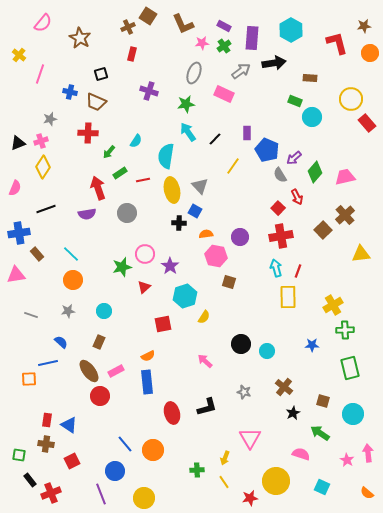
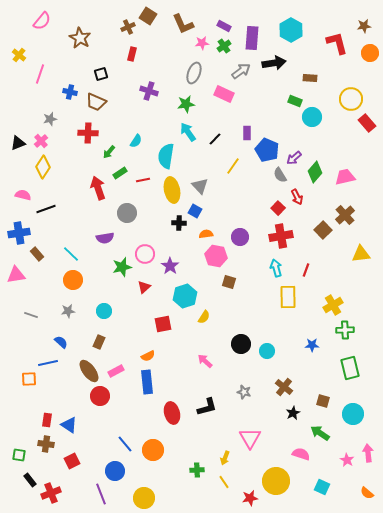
pink semicircle at (43, 23): moved 1 px left, 2 px up
pink cross at (41, 141): rotated 24 degrees counterclockwise
pink semicircle at (15, 188): moved 8 px right, 7 px down; rotated 98 degrees counterclockwise
purple semicircle at (87, 214): moved 18 px right, 24 px down
red line at (298, 271): moved 8 px right, 1 px up
